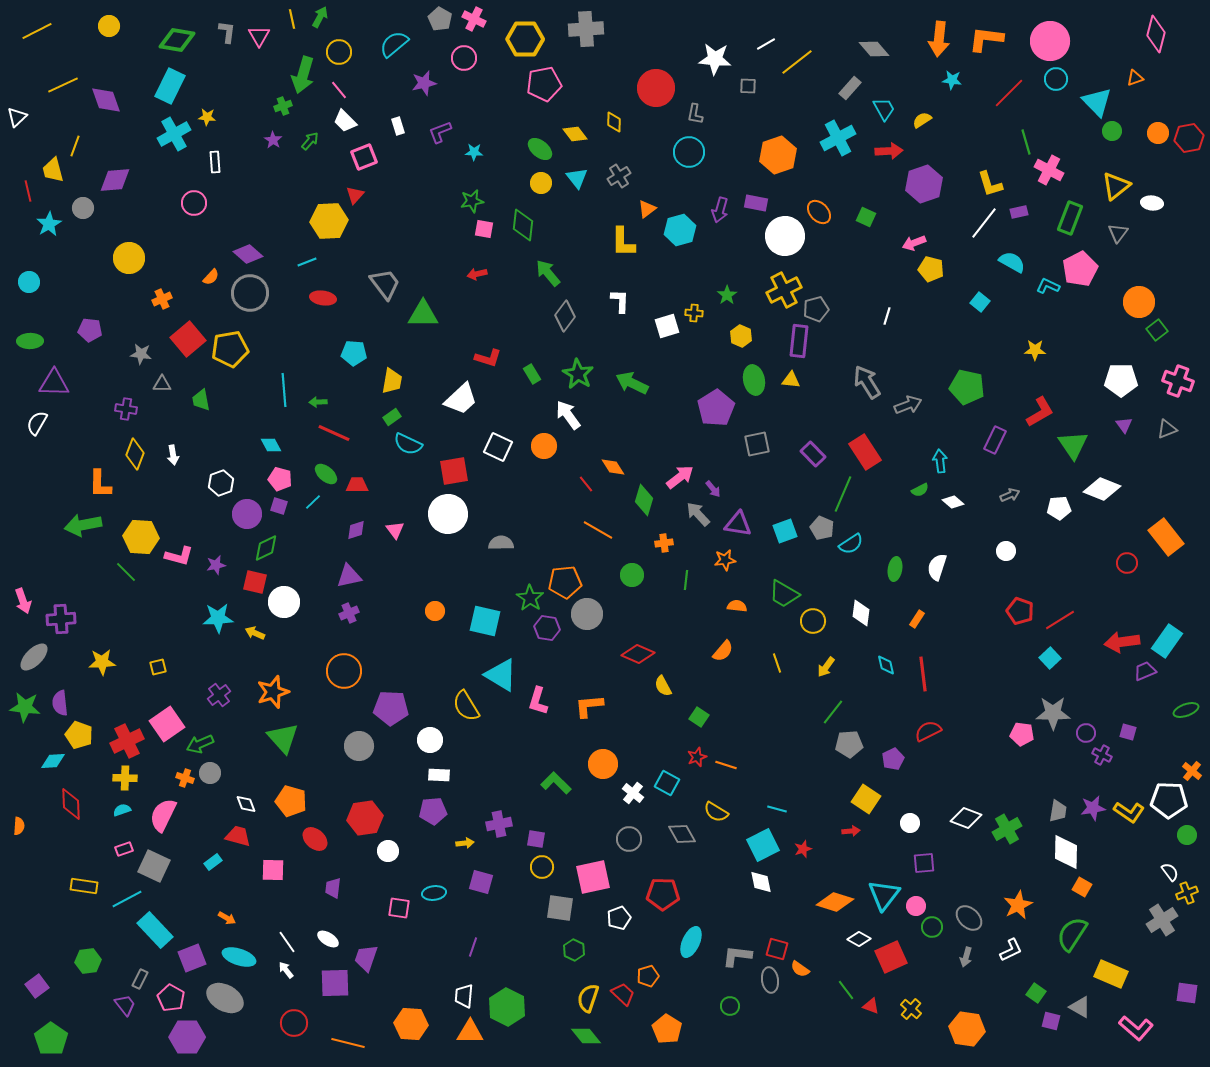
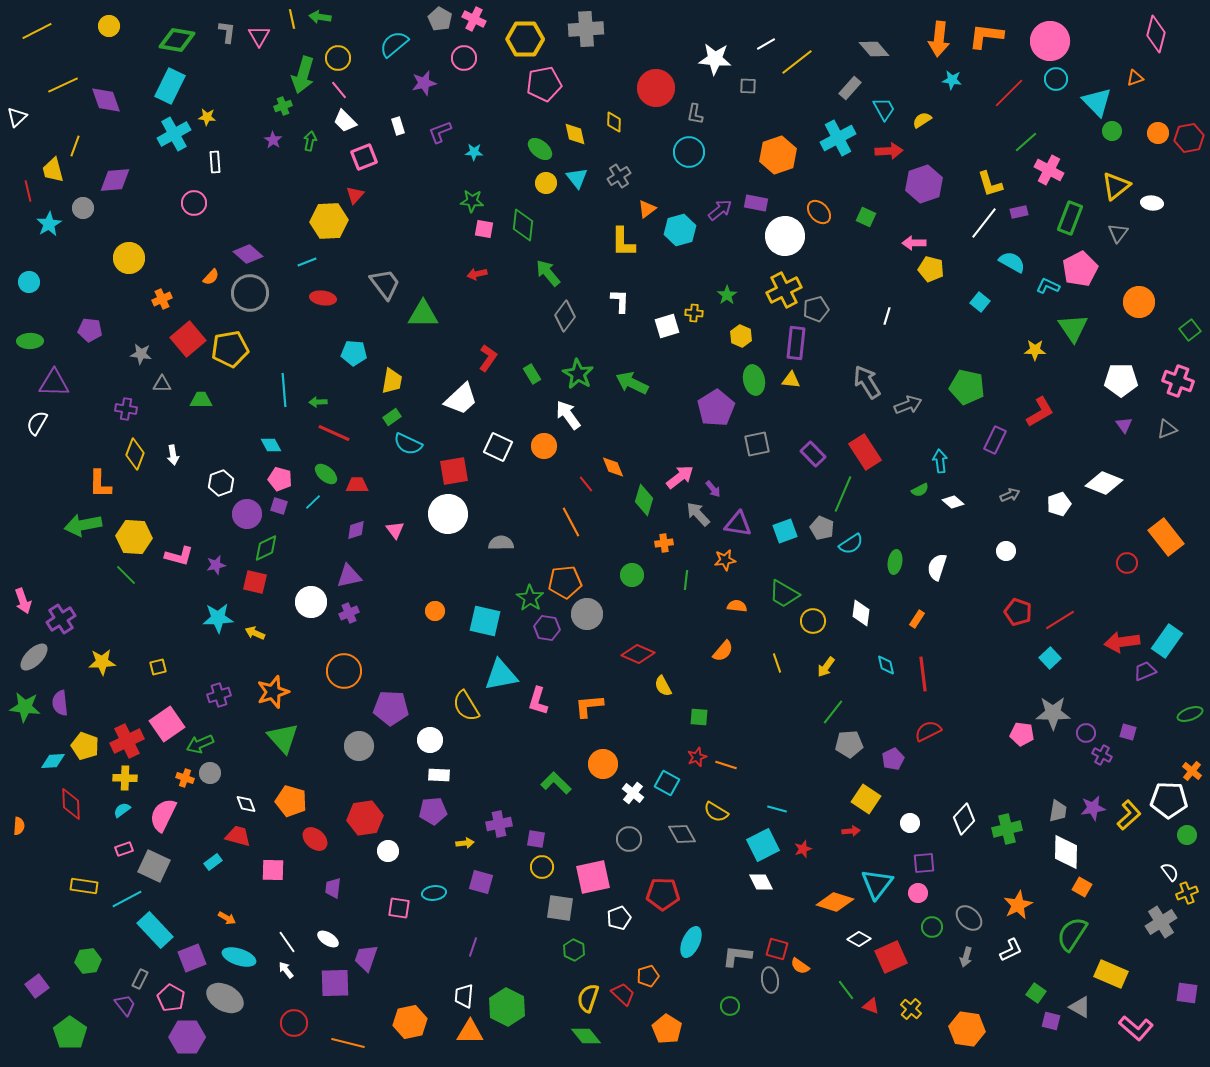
green arrow at (320, 17): rotated 110 degrees counterclockwise
orange L-shape at (986, 39): moved 3 px up
yellow circle at (339, 52): moved 1 px left, 6 px down
yellow diamond at (575, 134): rotated 25 degrees clockwise
green arrow at (310, 141): rotated 30 degrees counterclockwise
green line at (1026, 142): rotated 65 degrees clockwise
yellow circle at (541, 183): moved 5 px right
green star at (472, 201): rotated 15 degrees clockwise
purple arrow at (720, 210): rotated 145 degrees counterclockwise
pink arrow at (914, 243): rotated 20 degrees clockwise
green square at (1157, 330): moved 33 px right
purple rectangle at (799, 341): moved 3 px left, 2 px down
red L-shape at (488, 358): rotated 72 degrees counterclockwise
green trapezoid at (201, 400): rotated 100 degrees clockwise
green triangle at (1073, 445): moved 117 px up
orange diamond at (613, 467): rotated 10 degrees clockwise
white diamond at (1102, 489): moved 2 px right, 6 px up
white pentagon at (1059, 508): moved 4 px up; rotated 15 degrees counterclockwise
orange line at (598, 530): moved 27 px left, 8 px up; rotated 32 degrees clockwise
yellow hexagon at (141, 537): moved 7 px left
green ellipse at (895, 569): moved 7 px up
green line at (126, 572): moved 3 px down
white circle at (284, 602): moved 27 px right
red pentagon at (1020, 611): moved 2 px left, 1 px down
purple cross at (61, 619): rotated 28 degrees counterclockwise
cyan triangle at (501, 675): rotated 42 degrees counterclockwise
purple cross at (219, 695): rotated 20 degrees clockwise
green ellipse at (1186, 710): moved 4 px right, 4 px down
green square at (699, 717): rotated 30 degrees counterclockwise
yellow pentagon at (79, 735): moved 6 px right, 11 px down
cyan semicircle at (122, 810): rotated 18 degrees counterclockwise
yellow L-shape at (1129, 812): moved 3 px down; rotated 76 degrees counterclockwise
white diamond at (966, 818): moved 2 px left, 1 px down; rotated 68 degrees counterclockwise
green cross at (1007, 829): rotated 16 degrees clockwise
white diamond at (761, 882): rotated 15 degrees counterclockwise
cyan triangle at (884, 895): moved 7 px left, 11 px up
pink circle at (916, 906): moved 2 px right, 13 px up
gray cross at (1162, 920): moved 1 px left, 2 px down
orange semicircle at (800, 969): moved 3 px up
orange hexagon at (411, 1024): moved 1 px left, 2 px up; rotated 16 degrees counterclockwise
green pentagon at (51, 1039): moved 19 px right, 6 px up
